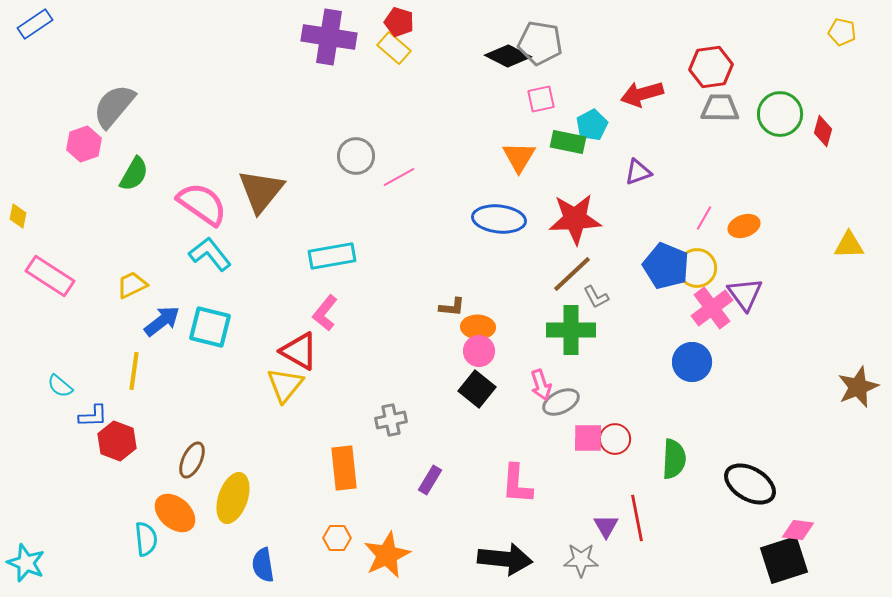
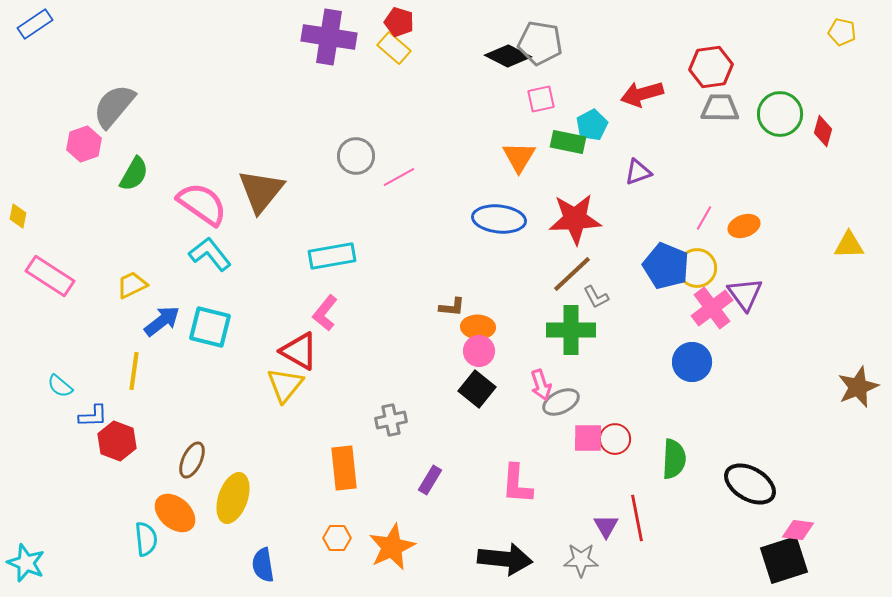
orange star at (387, 555): moved 5 px right, 8 px up
